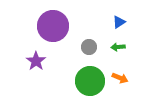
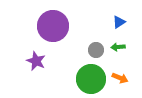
gray circle: moved 7 px right, 3 px down
purple star: rotated 12 degrees counterclockwise
green circle: moved 1 px right, 2 px up
